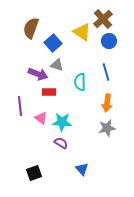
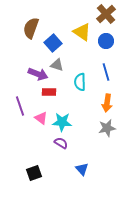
brown cross: moved 3 px right, 5 px up
blue circle: moved 3 px left
purple line: rotated 12 degrees counterclockwise
